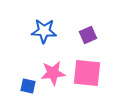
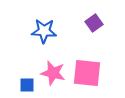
purple square: moved 6 px right, 12 px up; rotated 12 degrees counterclockwise
pink star: rotated 20 degrees clockwise
blue square: moved 1 px left, 1 px up; rotated 14 degrees counterclockwise
